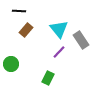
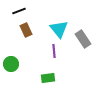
black line: rotated 24 degrees counterclockwise
brown rectangle: rotated 64 degrees counterclockwise
gray rectangle: moved 2 px right, 1 px up
purple line: moved 5 px left, 1 px up; rotated 48 degrees counterclockwise
green rectangle: rotated 56 degrees clockwise
